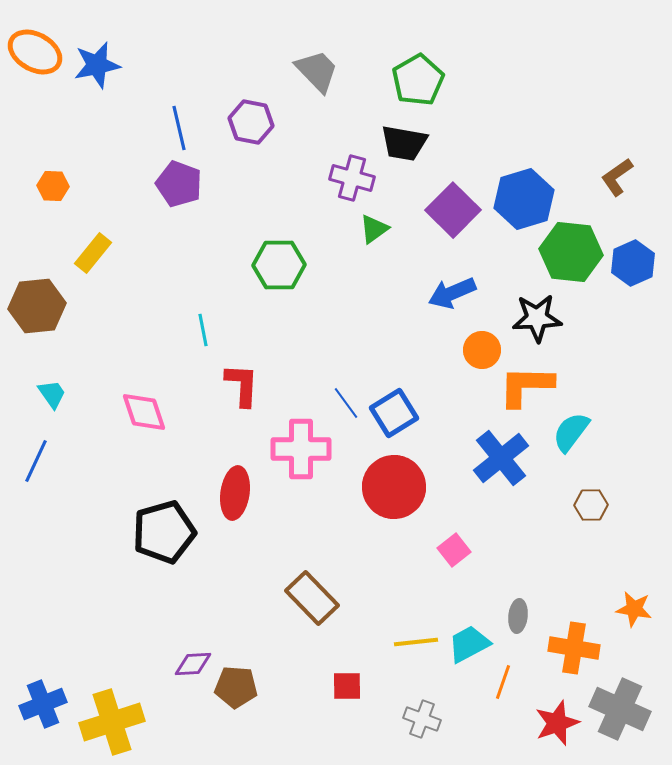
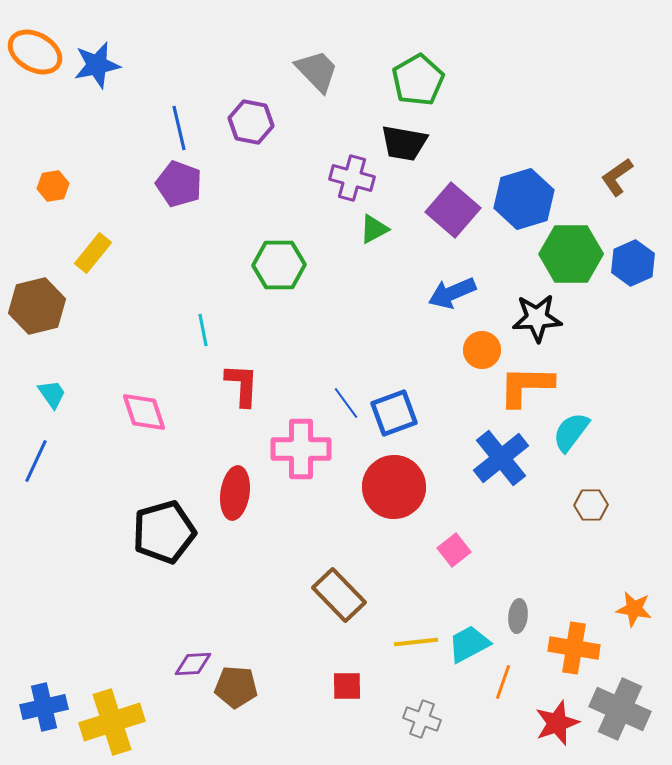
orange hexagon at (53, 186): rotated 12 degrees counterclockwise
purple square at (453, 210): rotated 4 degrees counterclockwise
green triangle at (374, 229): rotated 8 degrees clockwise
green hexagon at (571, 252): moved 2 px down; rotated 6 degrees counterclockwise
brown hexagon at (37, 306): rotated 8 degrees counterclockwise
blue square at (394, 413): rotated 12 degrees clockwise
brown rectangle at (312, 598): moved 27 px right, 3 px up
blue cross at (43, 704): moved 1 px right, 3 px down; rotated 9 degrees clockwise
